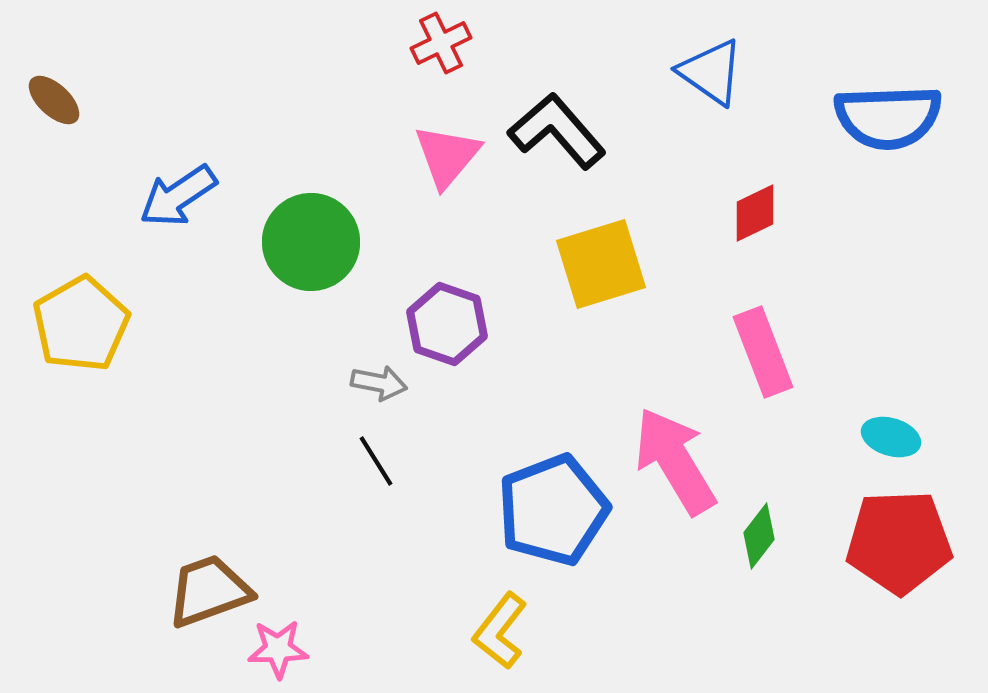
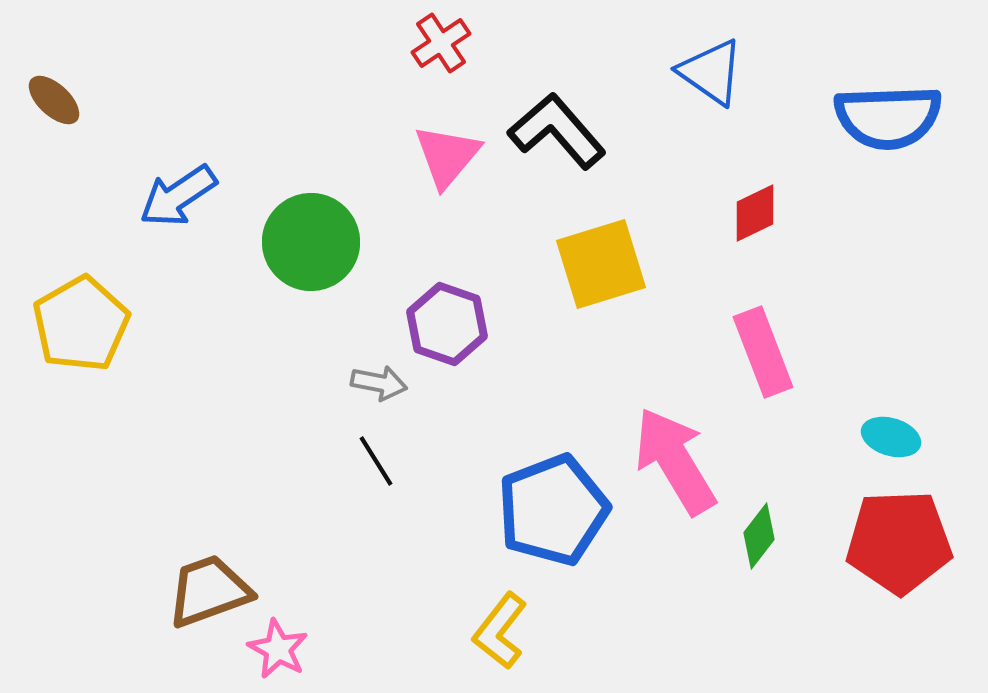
red cross: rotated 8 degrees counterclockwise
pink star: rotated 30 degrees clockwise
